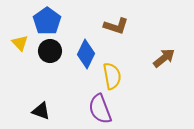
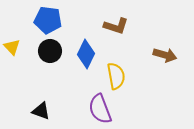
blue pentagon: moved 1 px right, 1 px up; rotated 28 degrees counterclockwise
yellow triangle: moved 8 px left, 4 px down
brown arrow: moved 1 px right, 3 px up; rotated 55 degrees clockwise
yellow semicircle: moved 4 px right
